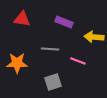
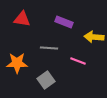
gray line: moved 1 px left, 1 px up
gray square: moved 7 px left, 2 px up; rotated 18 degrees counterclockwise
